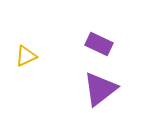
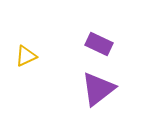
purple triangle: moved 2 px left
